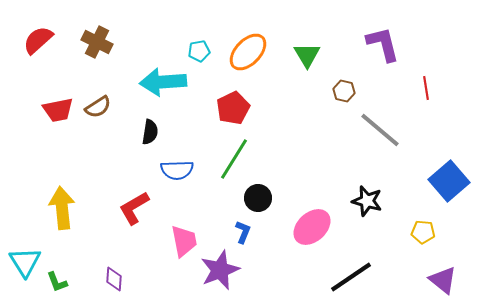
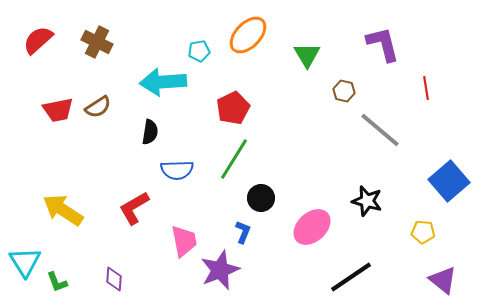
orange ellipse: moved 17 px up
black circle: moved 3 px right
yellow arrow: moved 1 px right, 2 px down; rotated 51 degrees counterclockwise
